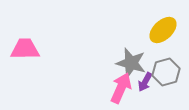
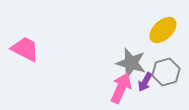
pink trapezoid: rotated 28 degrees clockwise
